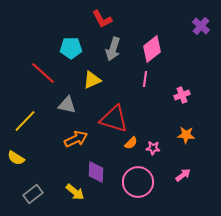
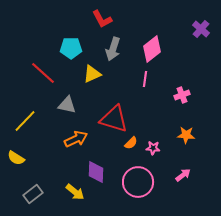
purple cross: moved 3 px down
yellow triangle: moved 6 px up
